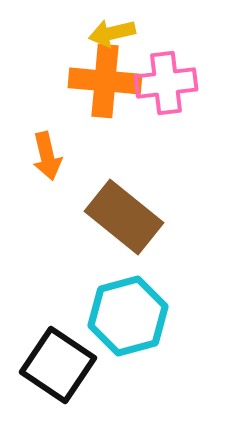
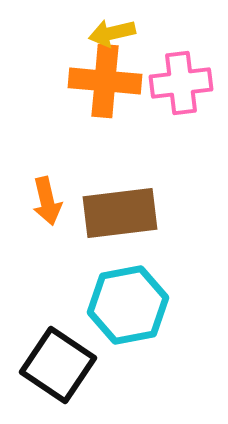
pink cross: moved 15 px right
orange arrow: moved 45 px down
brown rectangle: moved 4 px left, 4 px up; rotated 46 degrees counterclockwise
cyan hexagon: moved 11 px up; rotated 4 degrees clockwise
